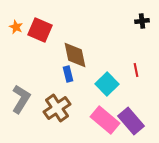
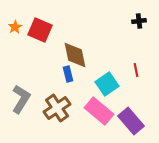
black cross: moved 3 px left
orange star: moved 1 px left; rotated 16 degrees clockwise
cyan square: rotated 10 degrees clockwise
pink rectangle: moved 6 px left, 9 px up
